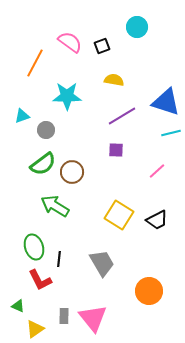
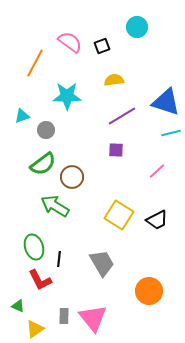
yellow semicircle: rotated 18 degrees counterclockwise
brown circle: moved 5 px down
